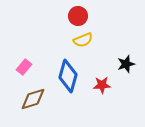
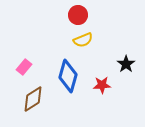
red circle: moved 1 px up
black star: rotated 18 degrees counterclockwise
brown diamond: rotated 16 degrees counterclockwise
